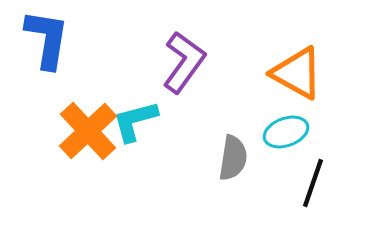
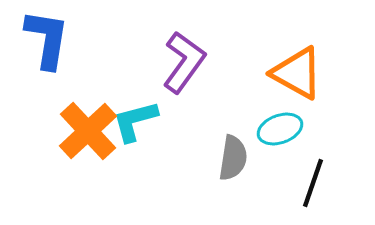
cyan ellipse: moved 6 px left, 3 px up
